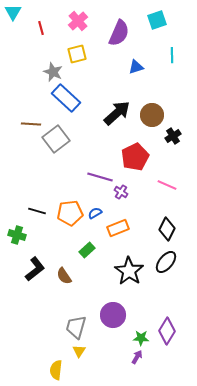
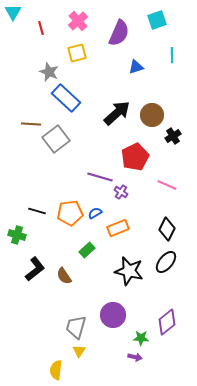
yellow square: moved 1 px up
gray star: moved 4 px left
black star: rotated 20 degrees counterclockwise
purple diamond: moved 9 px up; rotated 20 degrees clockwise
purple arrow: moved 2 px left; rotated 72 degrees clockwise
